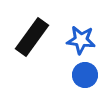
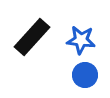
black rectangle: rotated 6 degrees clockwise
